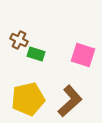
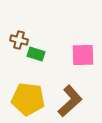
brown cross: rotated 12 degrees counterclockwise
pink square: rotated 20 degrees counterclockwise
yellow pentagon: rotated 20 degrees clockwise
